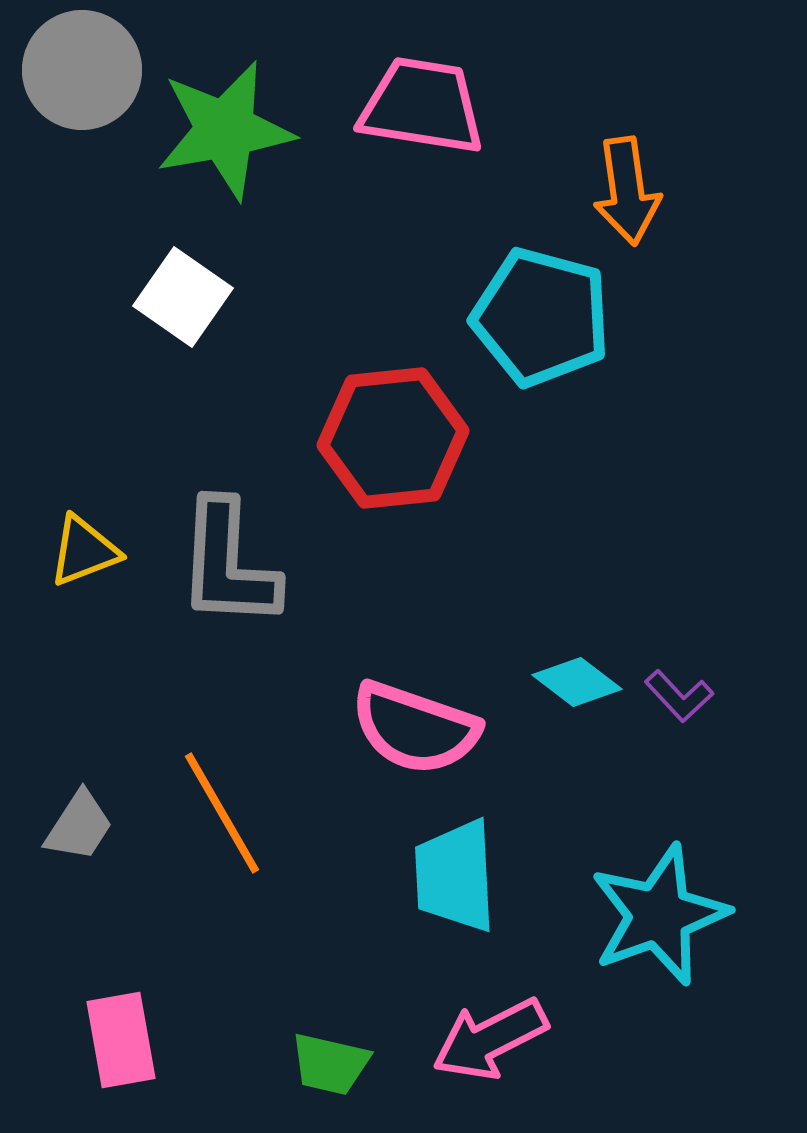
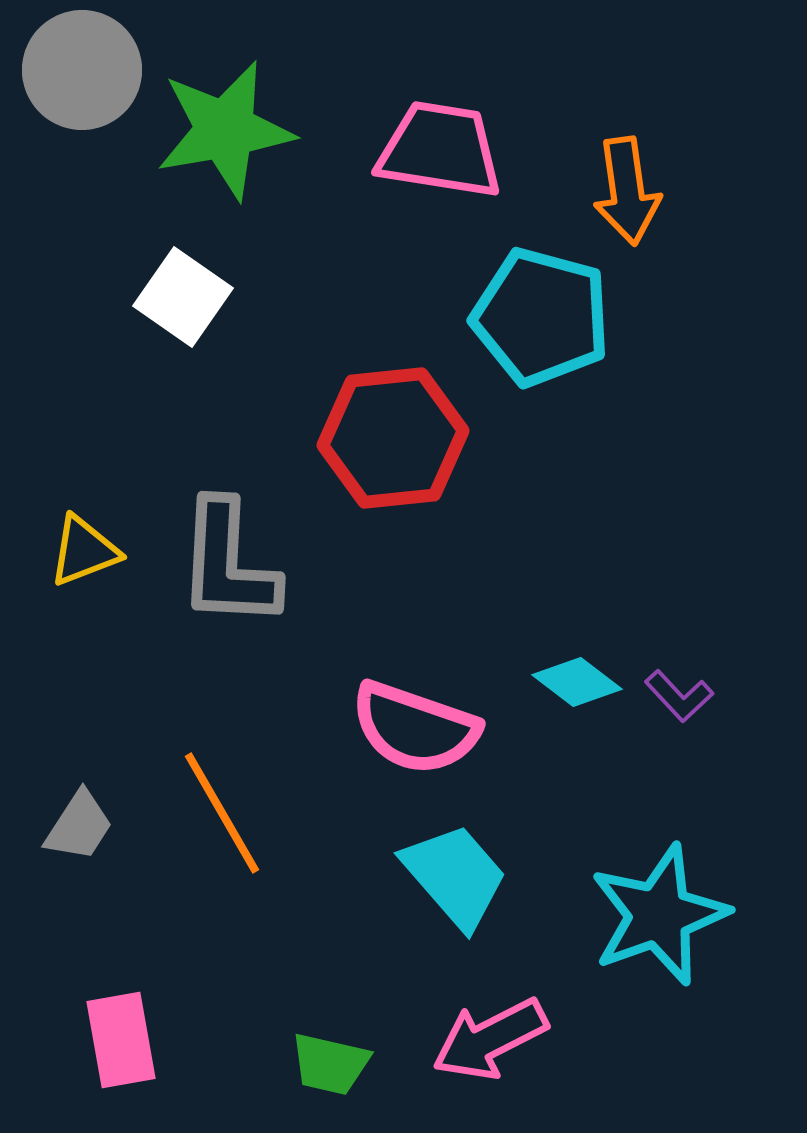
pink trapezoid: moved 18 px right, 44 px down
cyan trapezoid: rotated 142 degrees clockwise
